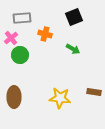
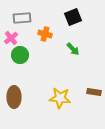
black square: moved 1 px left
green arrow: rotated 16 degrees clockwise
